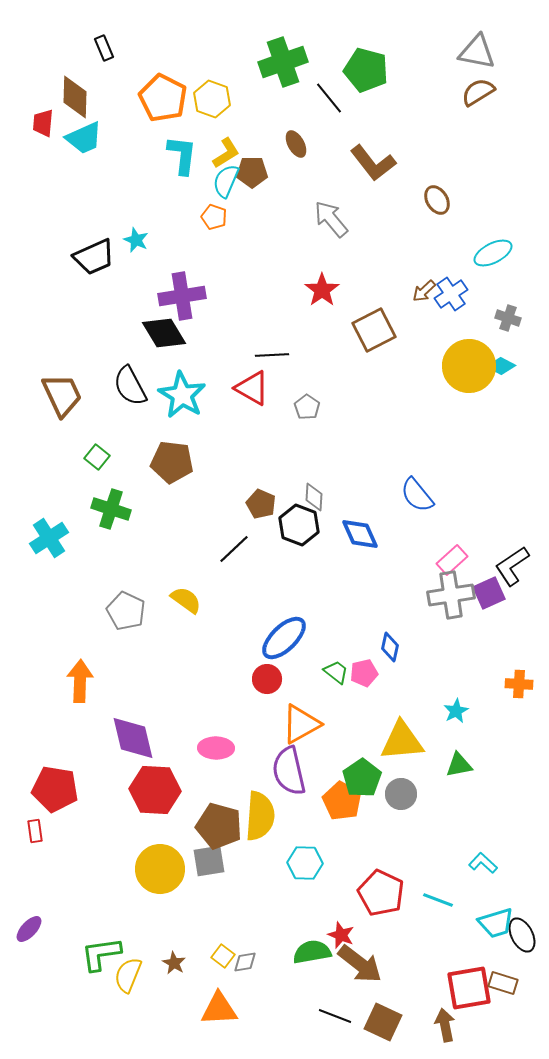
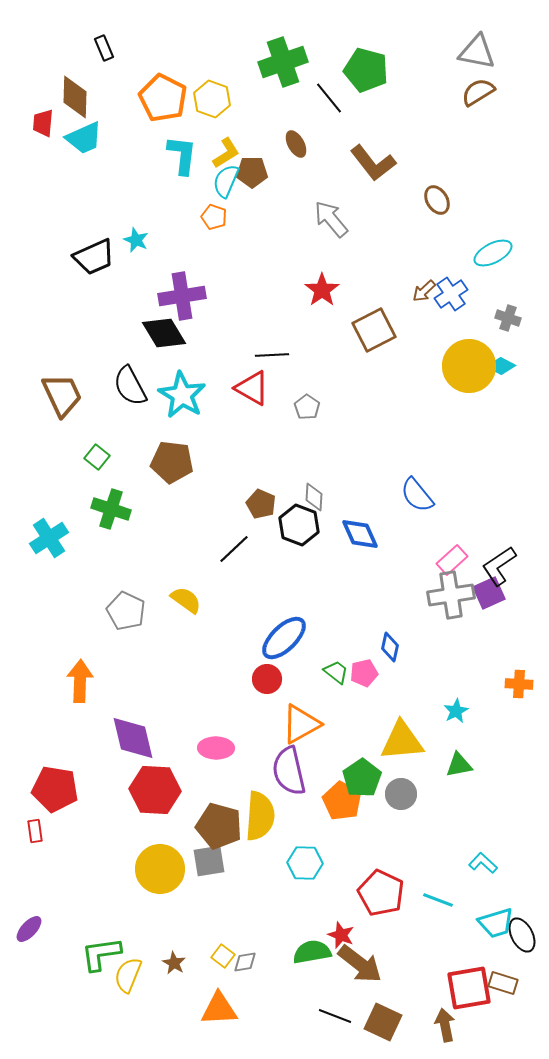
black L-shape at (512, 566): moved 13 px left
